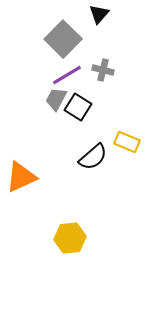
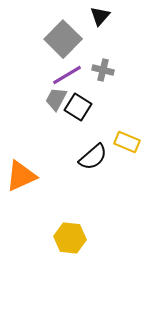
black triangle: moved 1 px right, 2 px down
orange triangle: moved 1 px up
yellow hexagon: rotated 12 degrees clockwise
